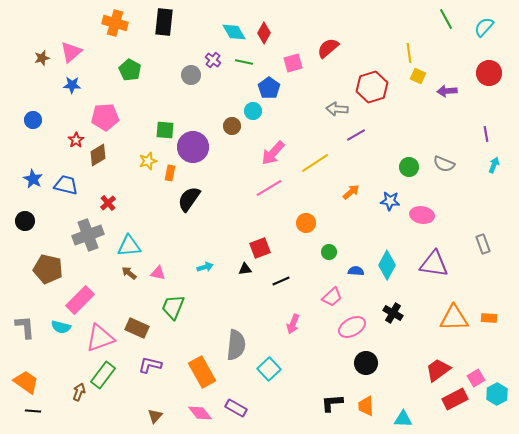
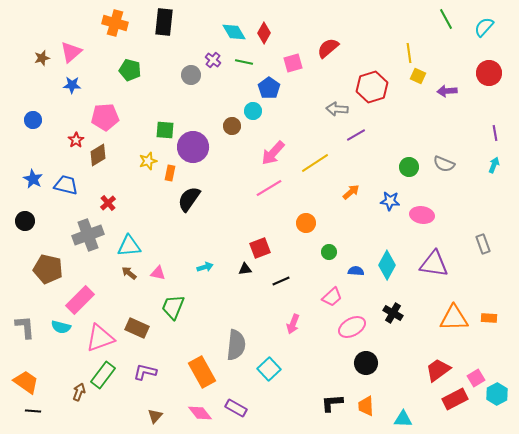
green pentagon at (130, 70): rotated 15 degrees counterclockwise
purple line at (486, 134): moved 9 px right, 1 px up
purple L-shape at (150, 365): moved 5 px left, 7 px down
